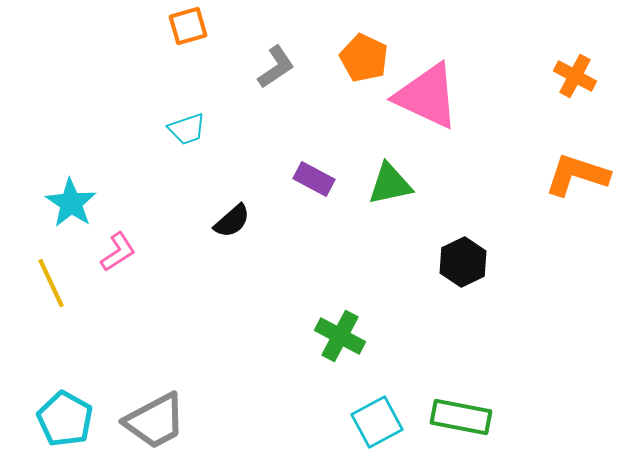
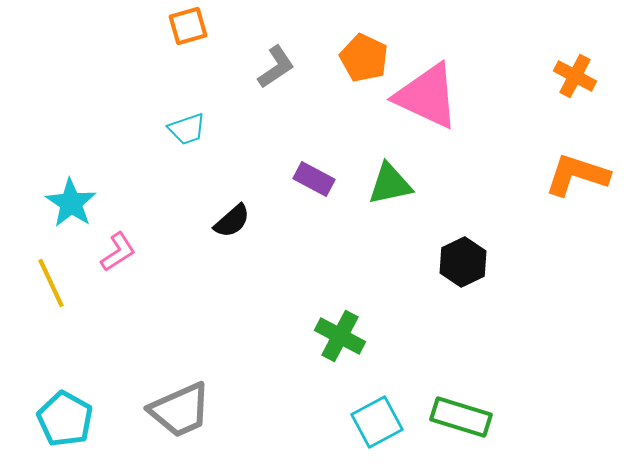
green rectangle: rotated 6 degrees clockwise
gray trapezoid: moved 25 px right, 11 px up; rotated 4 degrees clockwise
